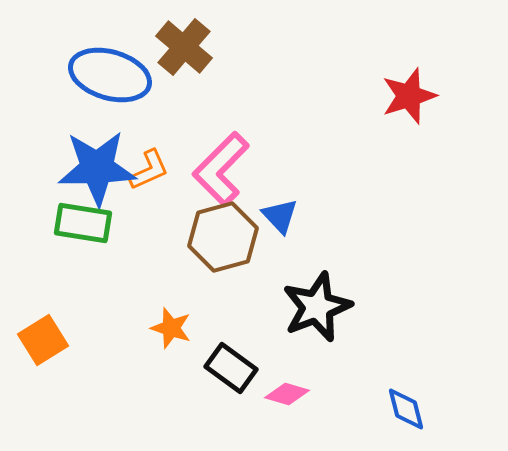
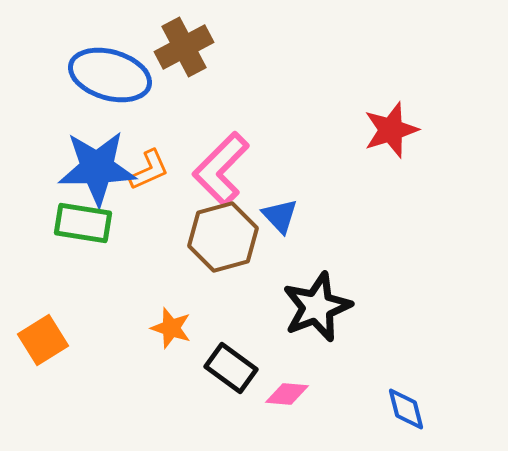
brown cross: rotated 22 degrees clockwise
red star: moved 18 px left, 34 px down
pink diamond: rotated 12 degrees counterclockwise
